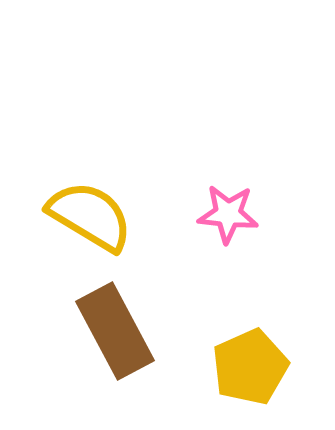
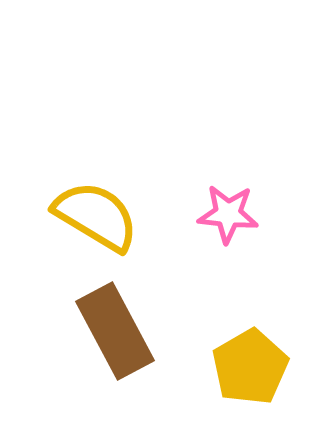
yellow semicircle: moved 6 px right
yellow pentagon: rotated 6 degrees counterclockwise
